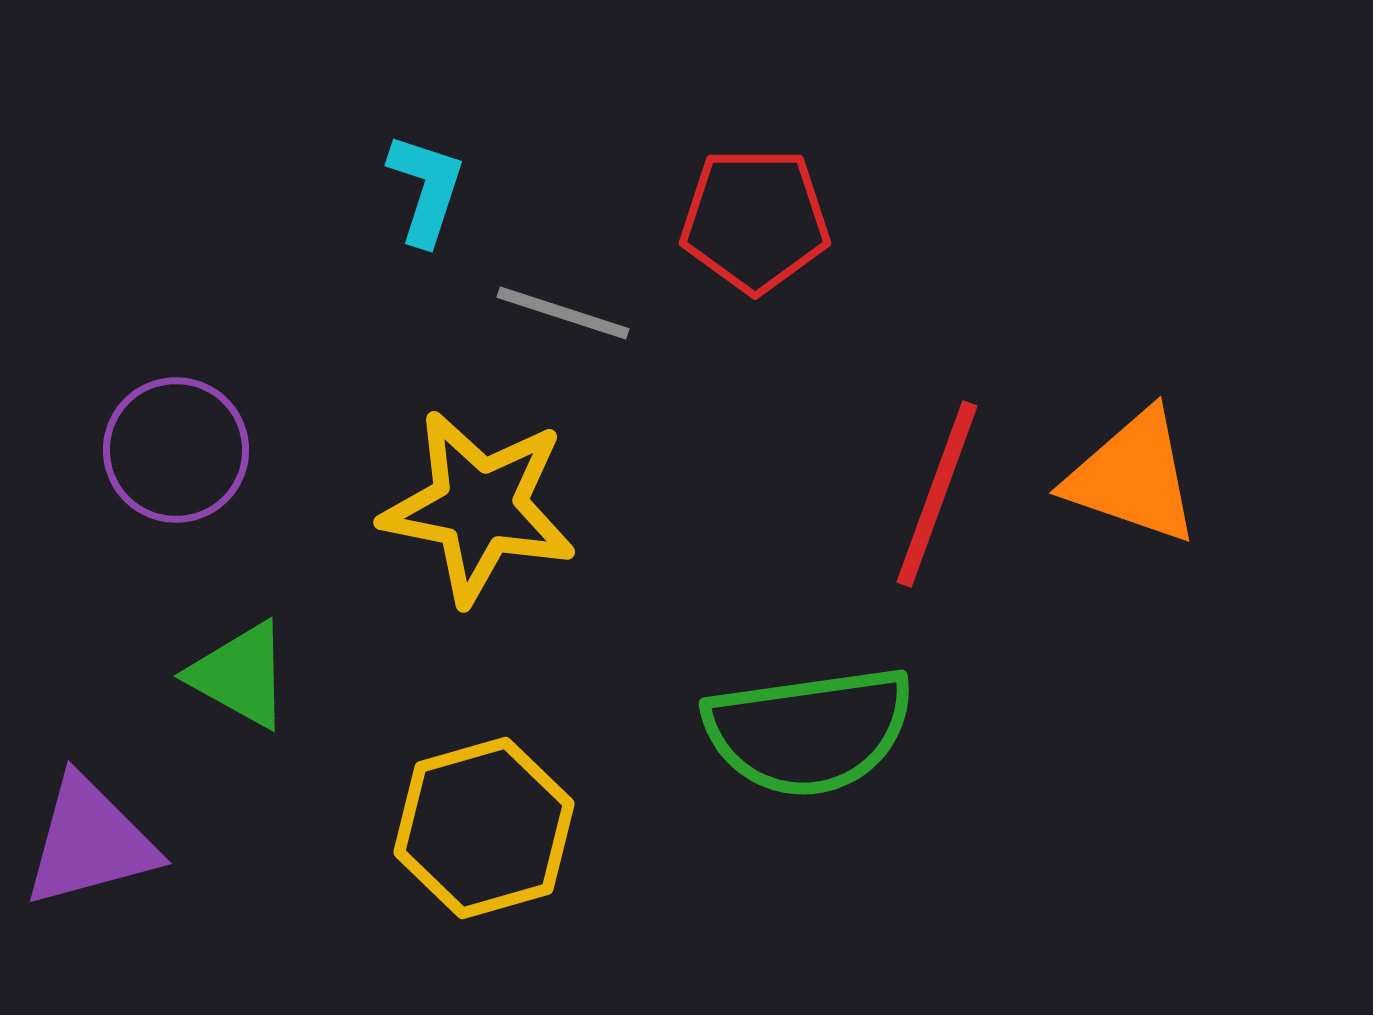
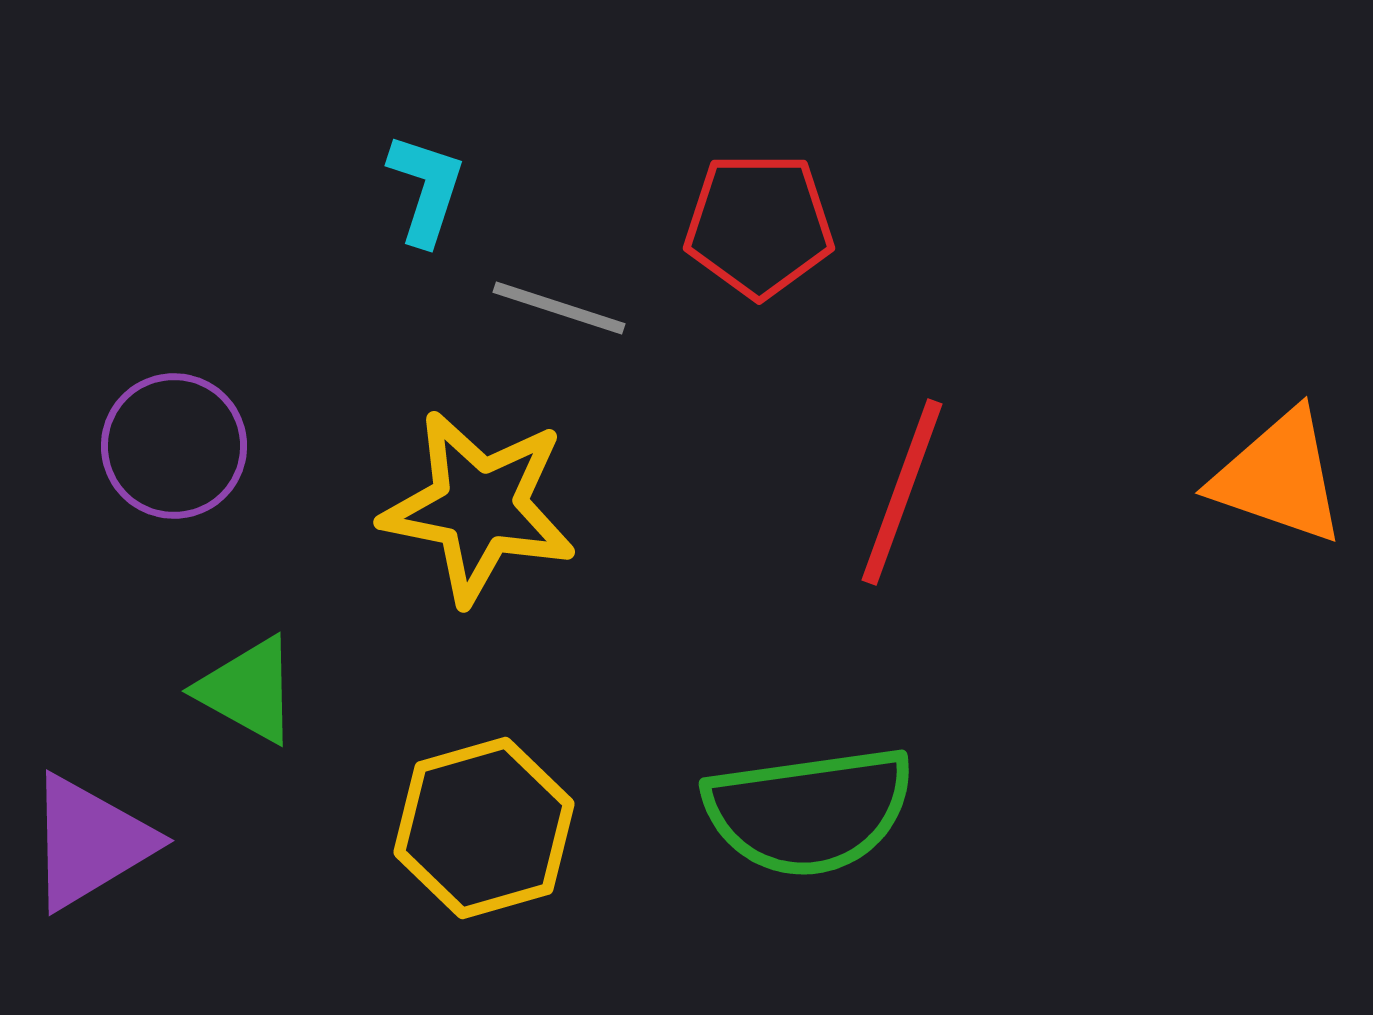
red pentagon: moved 4 px right, 5 px down
gray line: moved 4 px left, 5 px up
purple circle: moved 2 px left, 4 px up
orange triangle: moved 146 px right
red line: moved 35 px left, 2 px up
green triangle: moved 8 px right, 15 px down
green semicircle: moved 80 px down
purple triangle: rotated 16 degrees counterclockwise
